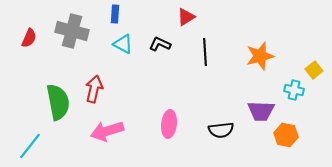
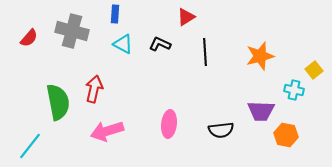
red semicircle: rotated 18 degrees clockwise
